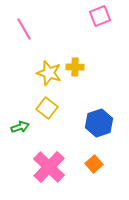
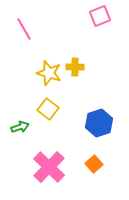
yellow square: moved 1 px right, 1 px down
